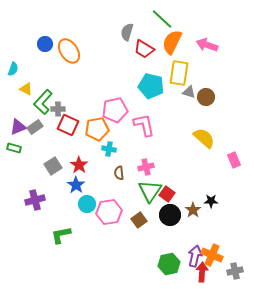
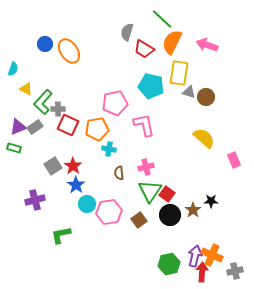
pink pentagon at (115, 110): moved 7 px up
red star at (79, 165): moved 6 px left, 1 px down
